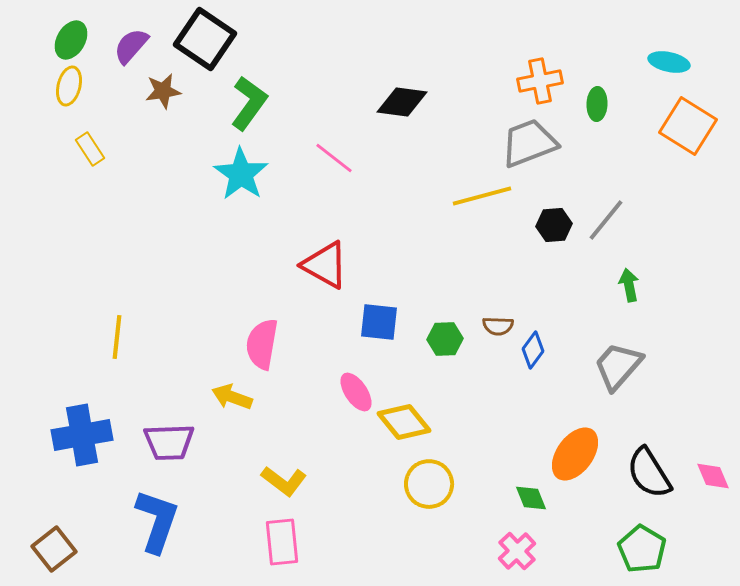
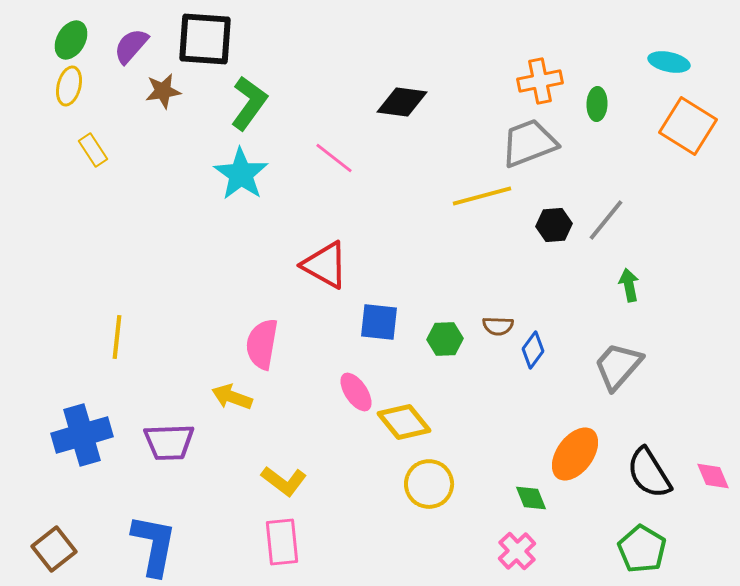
black square at (205, 39): rotated 30 degrees counterclockwise
yellow rectangle at (90, 149): moved 3 px right, 1 px down
blue cross at (82, 435): rotated 6 degrees counterclockwise
blue L-shape at (157, 521): moved 3 px left, 24 px down; rotated 8 degrees counterclockwise
